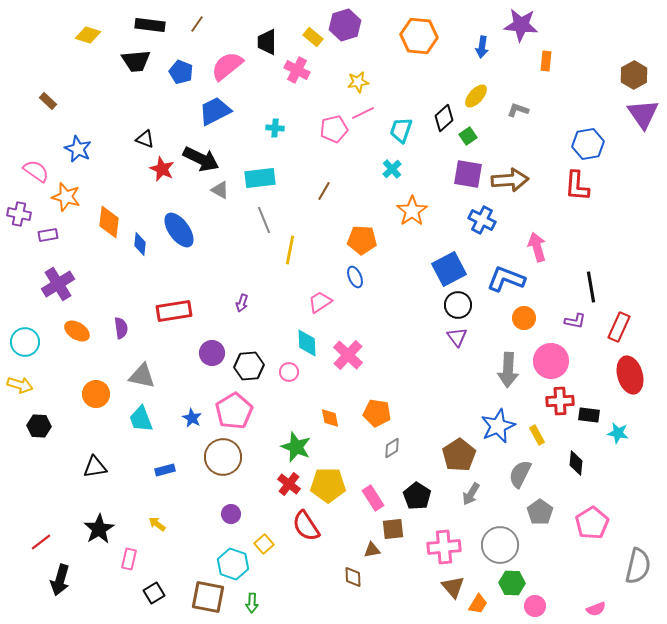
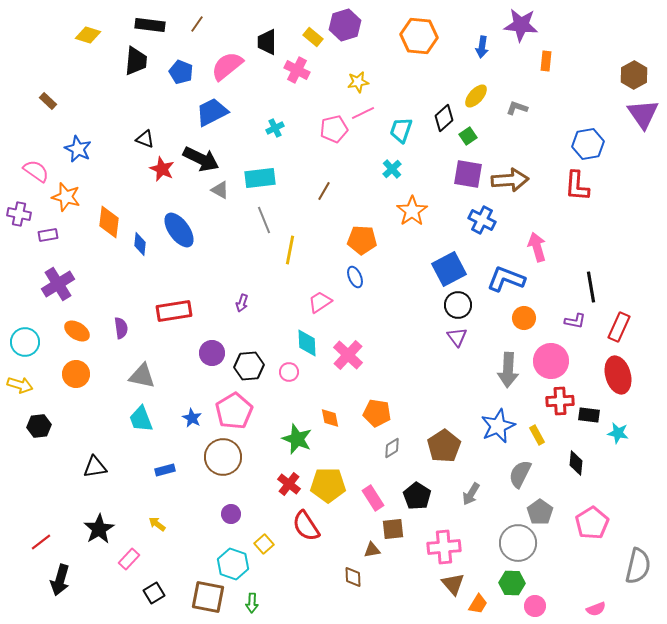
black trapezoid at (136, 61): rotated 80 degrees counterclockwise
gray L-shape at (518, 110): moved 1 px left, 2 px up
blue trapezoid at (215, 111): moved 3 px left, 1 px down
cyan cross at (275, 128): rotated 30 degrees counterclockwise
red ellipse at (630, 375): moved 12 px left
orange circle at (96, 394): moved 20 px left, 20 px up
black hexagon at (39, 426): rotated 10 degrees counterclockwise
green star at (296, 447): moved 1 px right, 8 px up
brown pentagon at (459, 455): moved 15 px left, 9 px up
gray circle at (500, 545): moved 18 px right, 2 px up
pink rectangle at (129, 559): rotated 30 degrees clockwise
brown triangle at (453, 587): moved 3 px up
